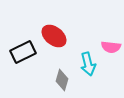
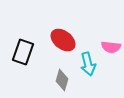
red ellipse: moved 9 px right, 4 px down
black rectangle: rotated 45 degrees counterclockwise
